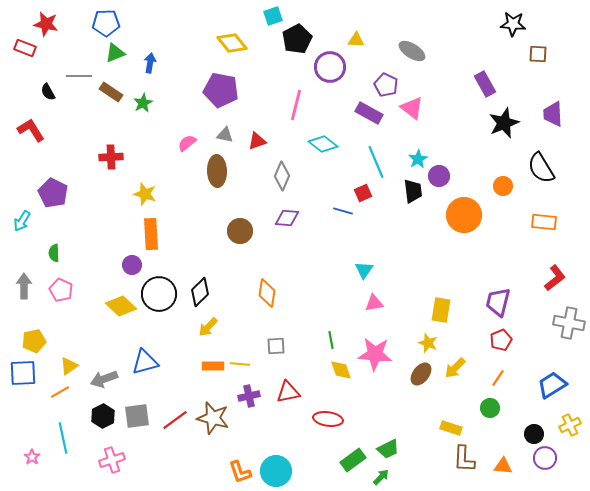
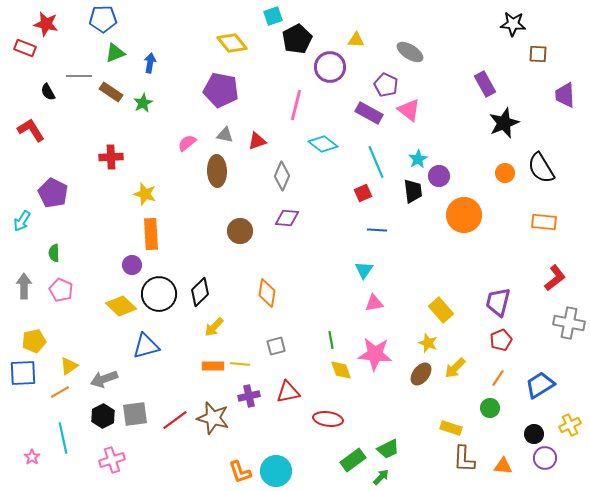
blue pentagon at (106, 23): moved 3 px left, 4 px up
gray ellipse at (412, 51): moved 2 px left, 1 px down
pink triangle at (412, 108): moved 3 px left, 2 px down
purple trapezoid at (553, 114): moved 12 px right, 19 px up
orange circle at (503, 186): moved 2 px right, 13 px up
blue line at (343, 211): moved 34 px right, 19 px down; rotated 12 degrees counterclockwise
yellow rectangle at (441, 310): rotated 50 degrees counterclockwise
yellow arrow at (208, 327): moved 6 px right
gray square at (276, 346): rotated 12 degrees counterclockwise
blue triangle at (145, 362): moved 1 px right, 16 px up
blue trapezoid at (552, 385): moved 12 px left
gray square at (137, 416): moved 2 px left, 2 px up
